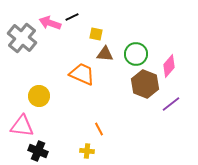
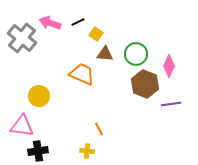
black line: moved 6 px right, 5 px down
yellow square: rotated 24 degrees clockwise
pink diamond: rotated 15 degrees counterclockwise
purple line: rotated 30 degrees clockwise
black cross: rotated 30 degrees counterclockwise
